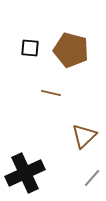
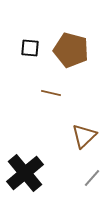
black cross: rotated 15 degrees counterclockwise
